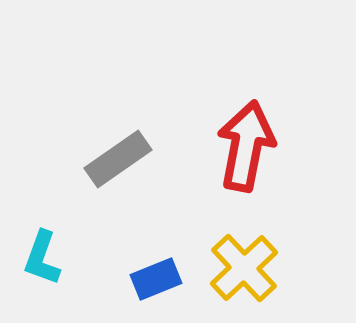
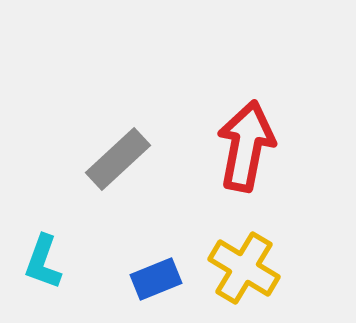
gray rectangle: rotated 8 degrees counterclockwise
cyan L-shape: moved 1 px right, 4 px down
yellow cross: rotated 16 degrees counterclockwise
